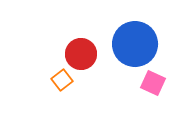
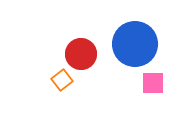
pink square: rotated 25 degrees counterclockwise
